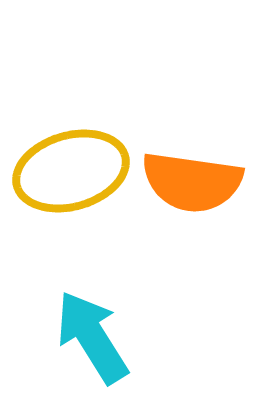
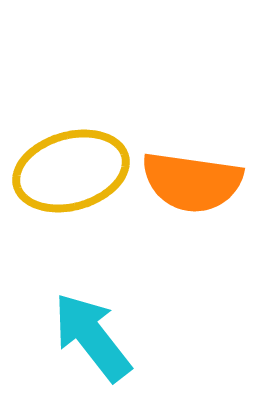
cyan arrow: rotated 6 degrees counterclockwise
